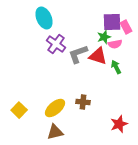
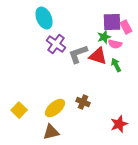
pink semicircle: rotated 24 degrees clockwise
green arrow: moved 2 px up
brown cross: rotated 16 degrees clockwise
brown triangle: moved 4 px left
